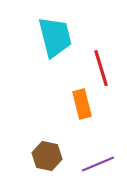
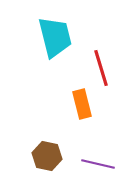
purple line: rotated 36 degrees clockwise
